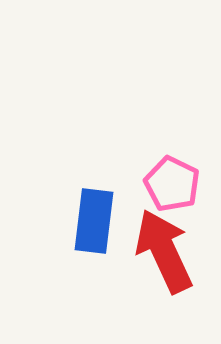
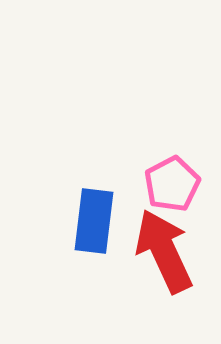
pink pentagon: rotated 18 degrees clockwise
